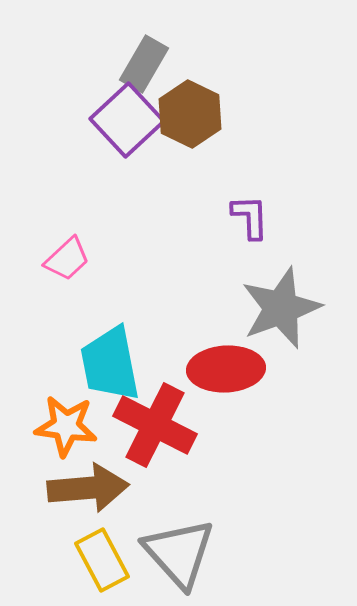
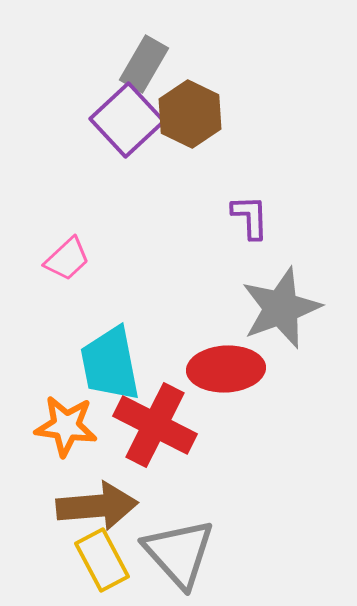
brown arrow: moved 9 px right, 18 px down
